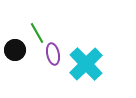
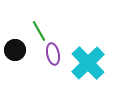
green line: moved 2 px right, 2 px up
cyan cross: moved 2 px right, 1 px up
